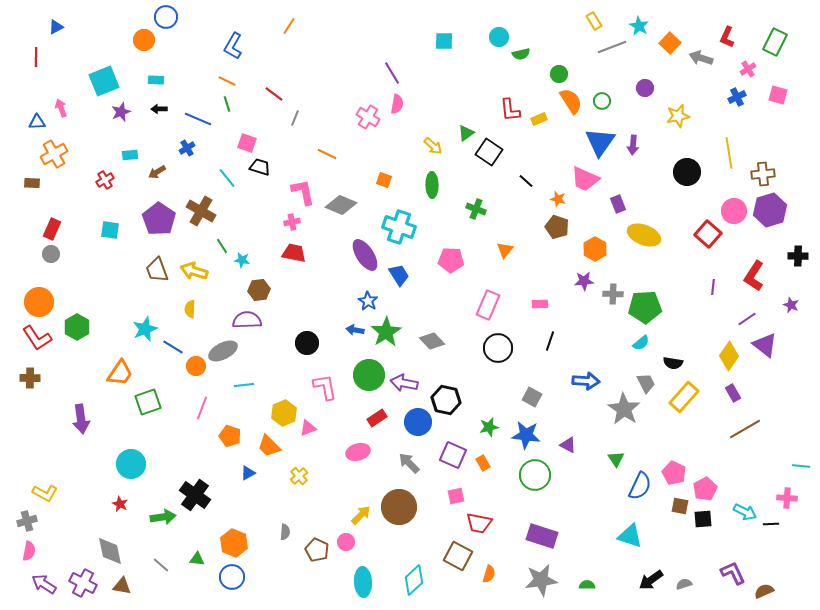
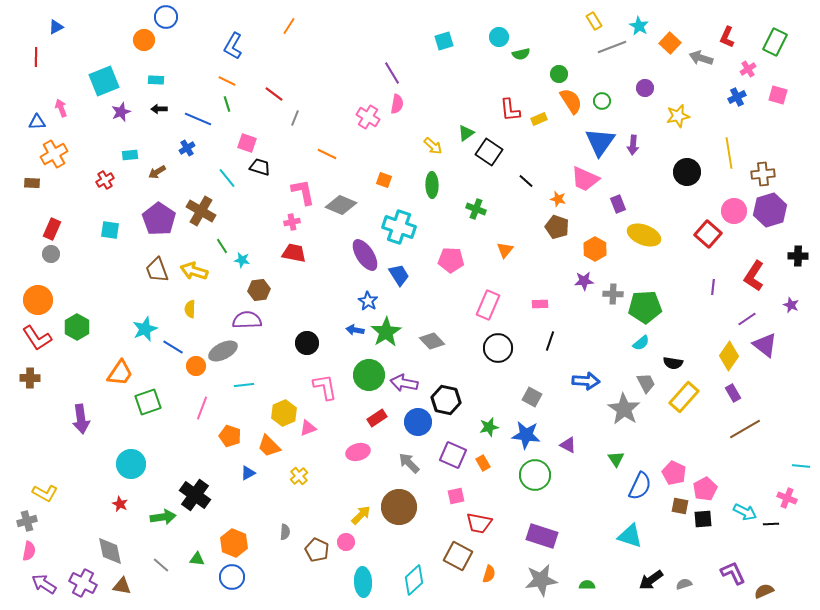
cyan square at (444, 41): rotated 18 degrees counterclockwise
orange circle at (39, 302): moved 1 px left, 2 px up
pink cross at (787, 498): rotated 18 degrees clockwise
